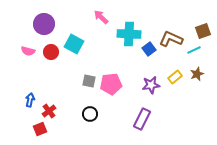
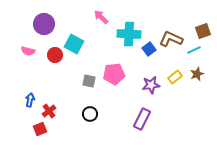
red circle: moved 4 px right, 3 px down
pink pentagon: moved 3 px right, 10 px up
